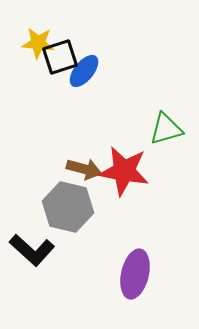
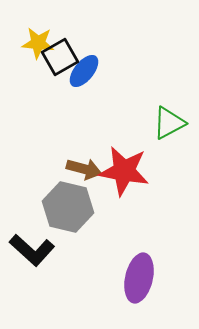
black square: rotated 12 degrees counterclockwise
green triangle: moved 3 px right, 6 px up; rotated 12 degrees counterclockwise
purple ellipse: moved 4 px right, 4 px down
